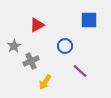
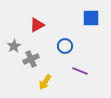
blue square: moved 2 px right, 2 px up
gray cross: moved 2 px up
purple line: rotated 21 degrees counterclockwise
